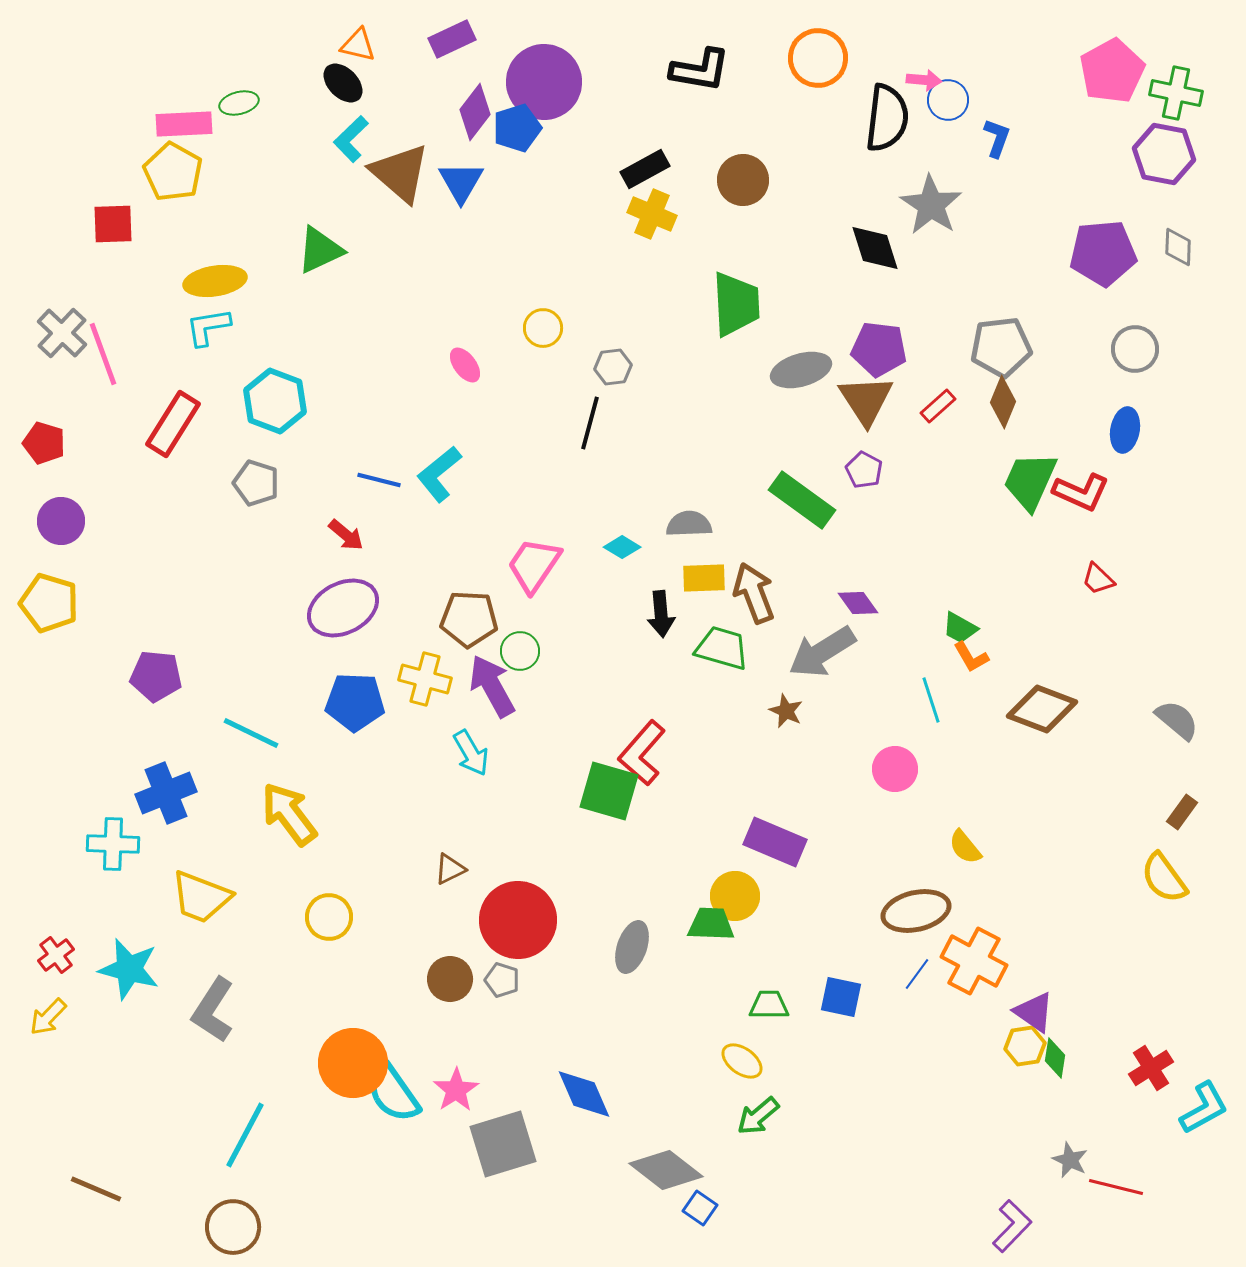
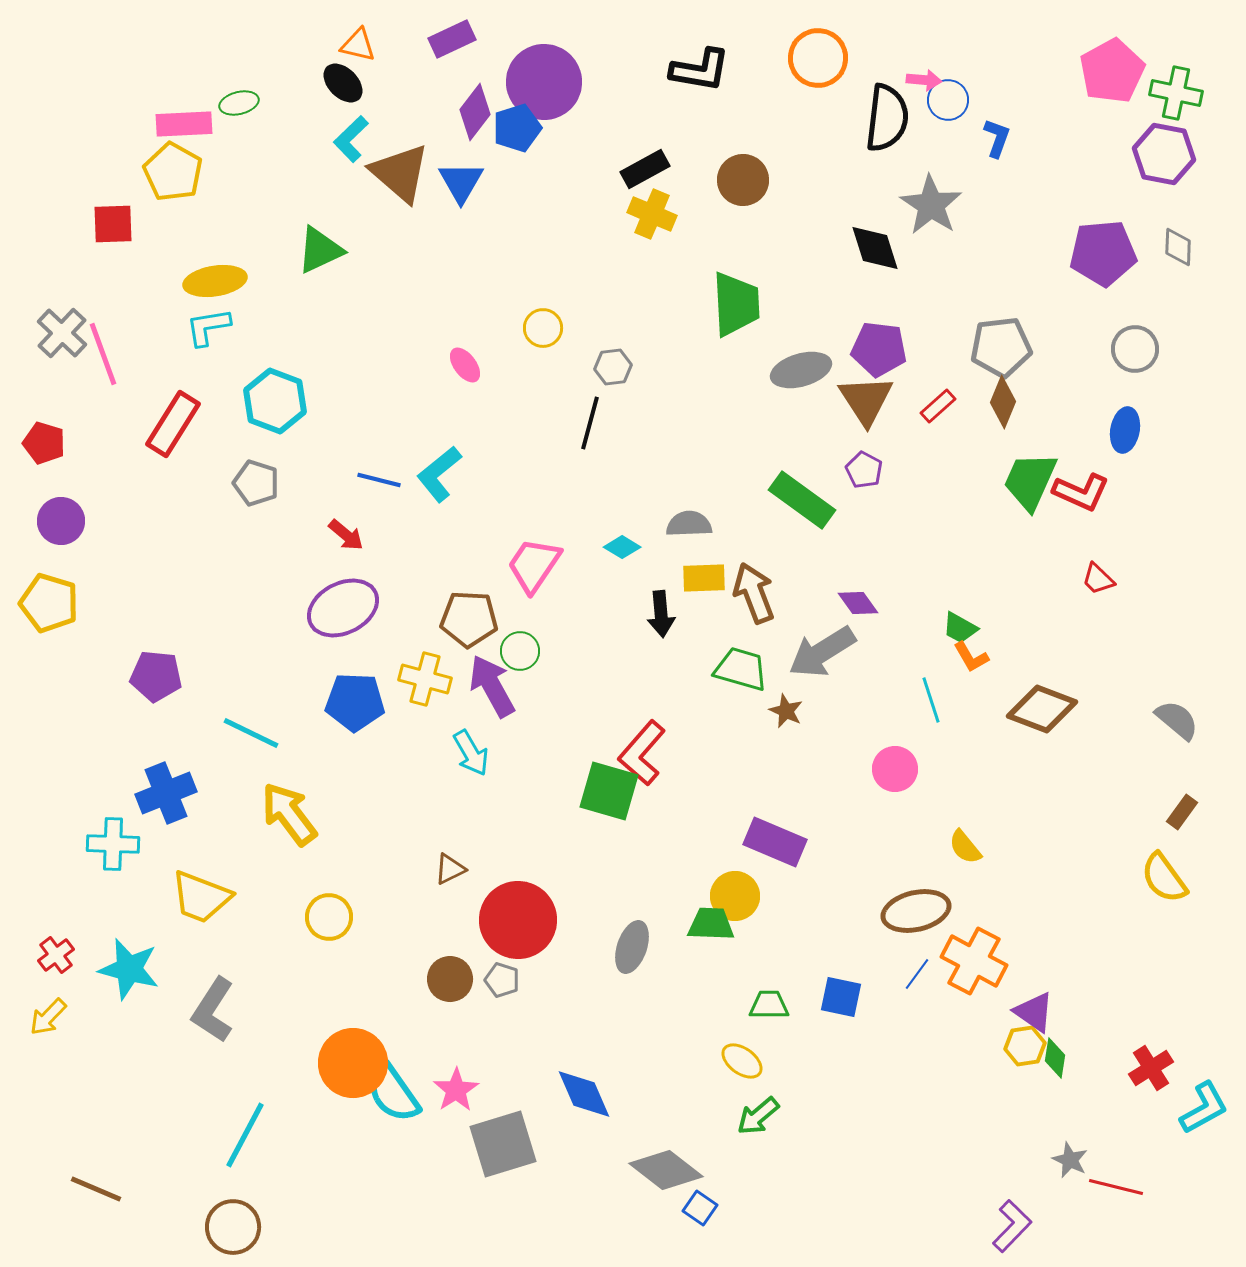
green trapezoid at (722, 648): moved 19 px right, 21 px down
